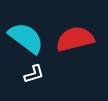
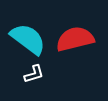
cyan semicircle: moved 2 px right, 1 px down
